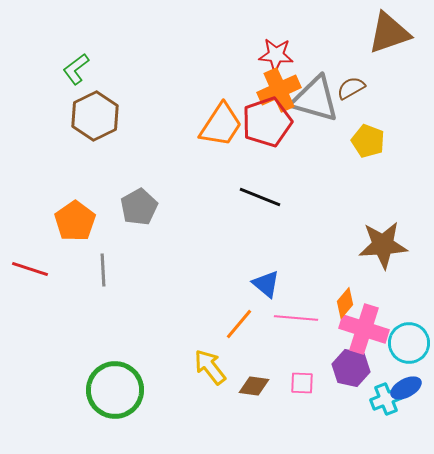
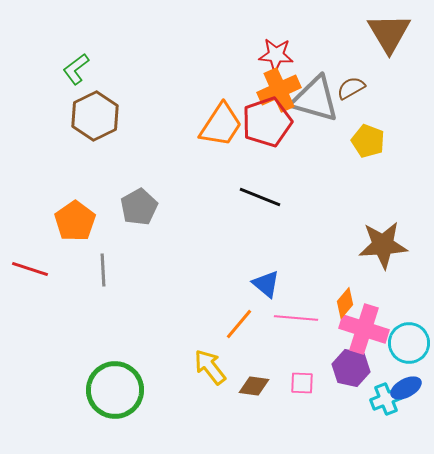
brown triangle: rotated 42 degrees counterclockwise
